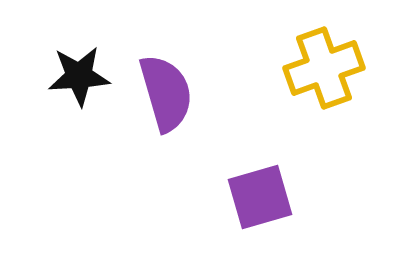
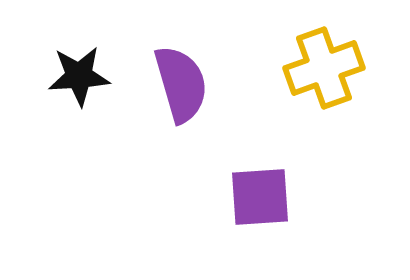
purple semicircle: moved 15 px right, 9 px up
purple square: rotated 12 degrees clockwise
